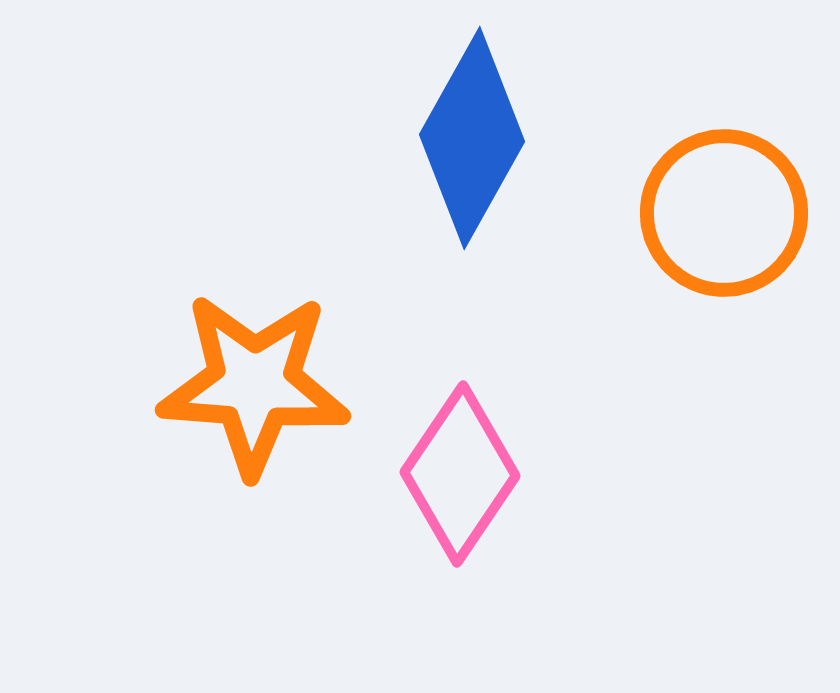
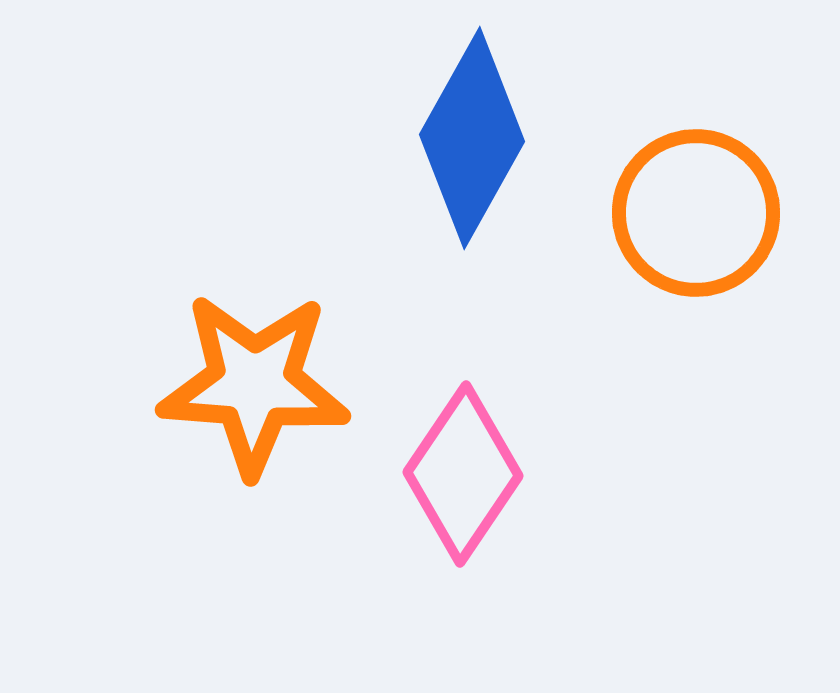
orange circle: moved 28 px left
pink diamond: moved 3 px right
